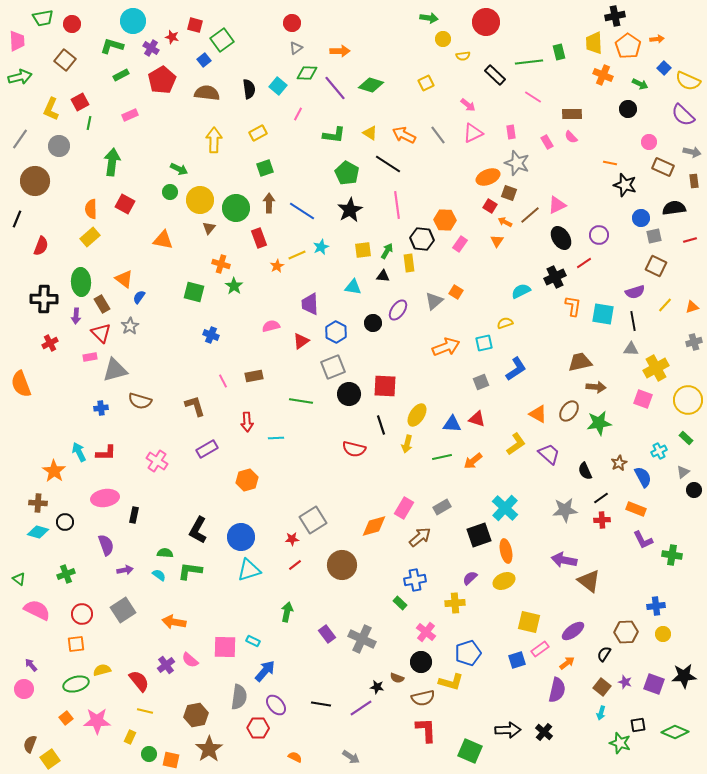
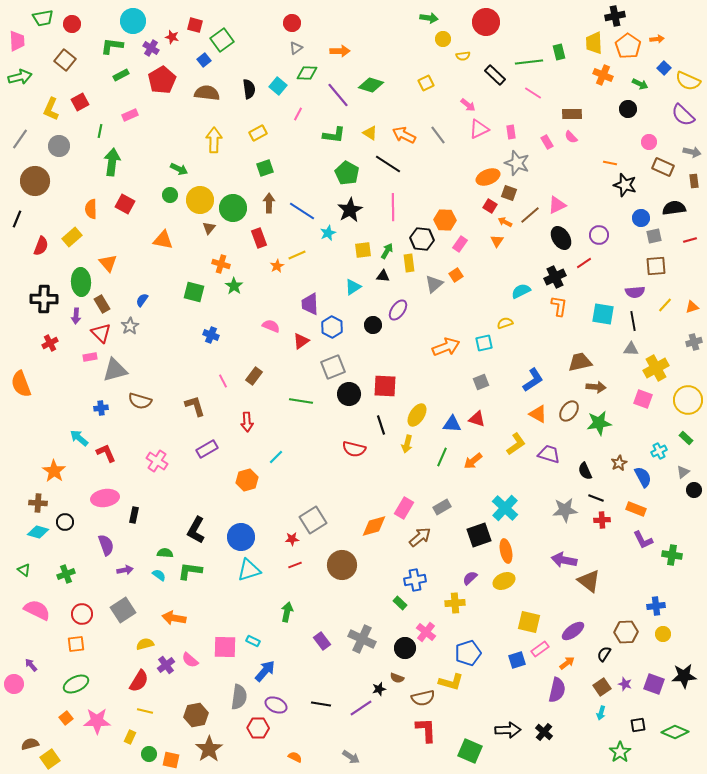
green L-shape at (112, 46): rotated 10 degrees counterclockwise
purple line at (335, 88): moved 3 px right, 7 px down
pink line at (533, 97): moved 4 px up
green line at (89, 123): moved 11 px right, 8 px down
pink triangle at (473, 133): moved 6 px right, 4 px up
green circle at (170, 192): moved 3 px down
pink line at (397, 205): moved 4 px left, 2 px down; rotated 8 degrees clockwise
green circle at (236, 208): moved 3 px left
yellow rectangle at (90, 237): moved 18 px left
cyan star at (321, 247): moved 7 px right, 14 px up
brown square at (656, 266): rotated 30 degrees counterclockwise
orange triangle at (124, 279): moved 16 px left, 16 px up; rotated 12 degrees clockwise
cyan triangle at (353, 287): rotated 42 degrees counterclockwise
orange square at (456, 292): moved 17 px up; rotated 24 degrees clockwise
purple semicircle at (635, 292): rotated 12 degrees clockwise
blue semicircle at (139, 297): moved 3 px right, 3 px down
gray triangle at (434, 301): moved 17 px up
orange L-shape at (573, 306): moved 14 px left
black circle at (373, 323): moved 2 px down
pink semicircle at (271, 326): rotated 36 degrees clockwise
blue hexagon at (336, 332): moved 4 px left, 5 px up
blue L-shape at (516, 369): moved 17 px right, 11 px down
brown rectangle at (254, 376): rotated 42 degrees counterclockwise
cyan line at (276, 438): moved 19 px down; rotated 42 degrees counterclockwise
cyan arrow at (79, 452): moved 14 px up; rotated 24 degrees counterclockwise
red L-shape at (106, 453): rotated 115 degrees counterclockwise
purple trapezoid at (549, 454): rotated 25 degrees counterclockwise
green line at (442, 457): rotated 54 degrees counterclockwise
black line at (601, 498): moved 5 px left; rotated 56 degrees clockwise
black L-shape at (198, 530): moved 2 px left
red line at (295, 565): rotated 16 degrees clockwise
green triangle at (19, 579): moved 5 px right, 9 px up
orange arrow at (174, 622): moved 4 px up
purple rectangle at (327, 634): moved 5 px left, 7 px down
black circle at (421, 662): moved 16 px left, 14 px up
yellow semicircle at (102, 670): moved 43 px right, 26 px up
red semicircle at (139, 681): rotated 70 degrees clockwise
purple star at (625, 682): moved 2 px down
green ellipse at (76, 684): rotated 10 degrees counterclockwise
black star at (377, 687): moved 2 px right, 2 px down; rotated 24 degrees counterclockwise
brown square at (602, 687): rotated 18 degrees clockwise
pink circle at (24, 689): moved 10 px left, 5 px up
purple ellipse at (276, 705): rotated 25 degrees counterclockwise
green star at (620, 743): moved 9 px down; rotated 20 degrees clockwise
brown semicircle at (30, 744): rotated 54 degrees clockwise
